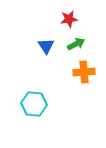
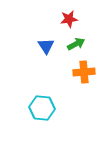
cyan hexagon: moved 8 px right, 4 px down
